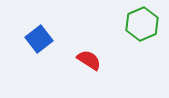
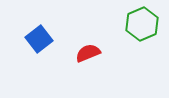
red semicircle: moved 1 px left, 7 px up; rotated 55 degrees counterclockwise
